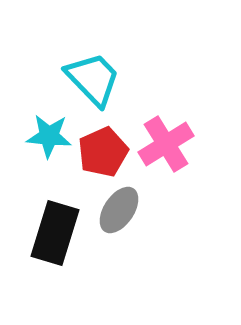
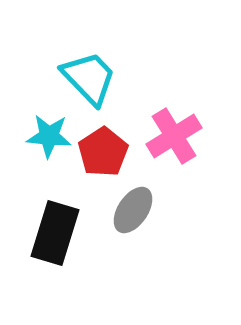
cyan trapezoid: moved 4 px left, 1 px up
pink cross: moved 8 px right, 8 px up
red pentagon: rotated 9 degrees counterclockwise
gray ellipse: moved 14 px right
